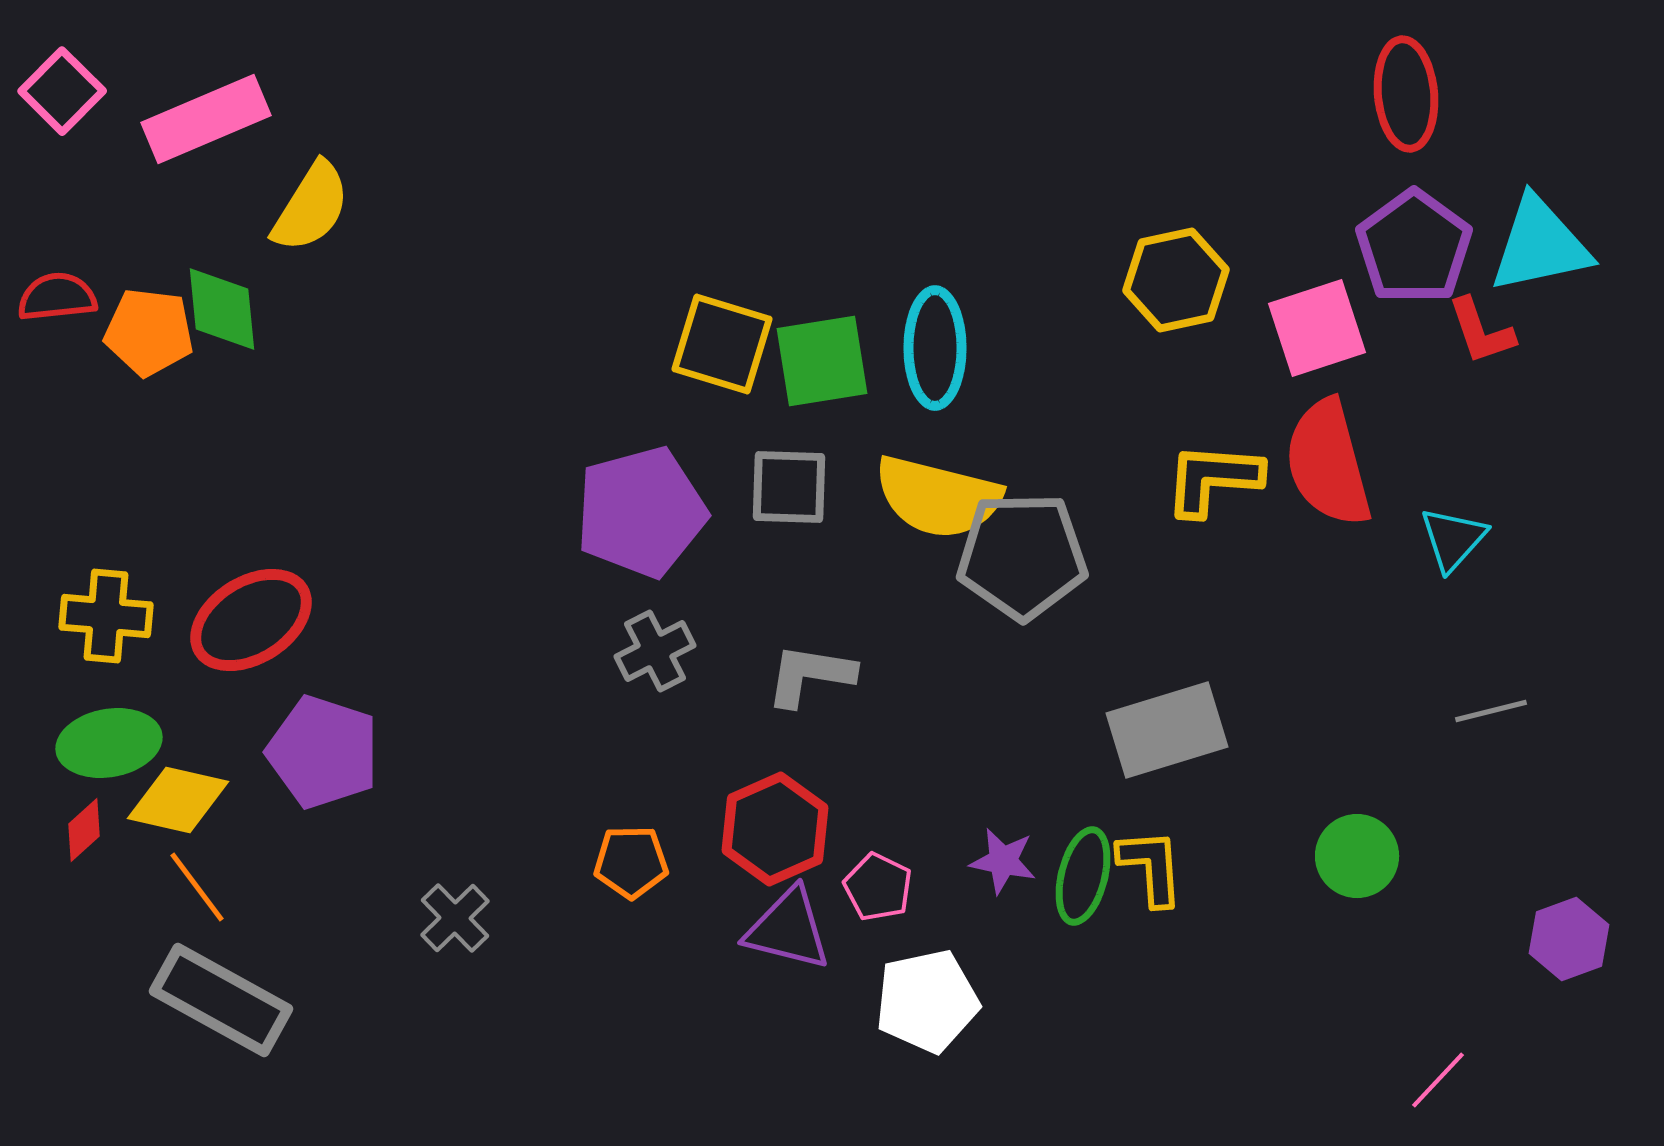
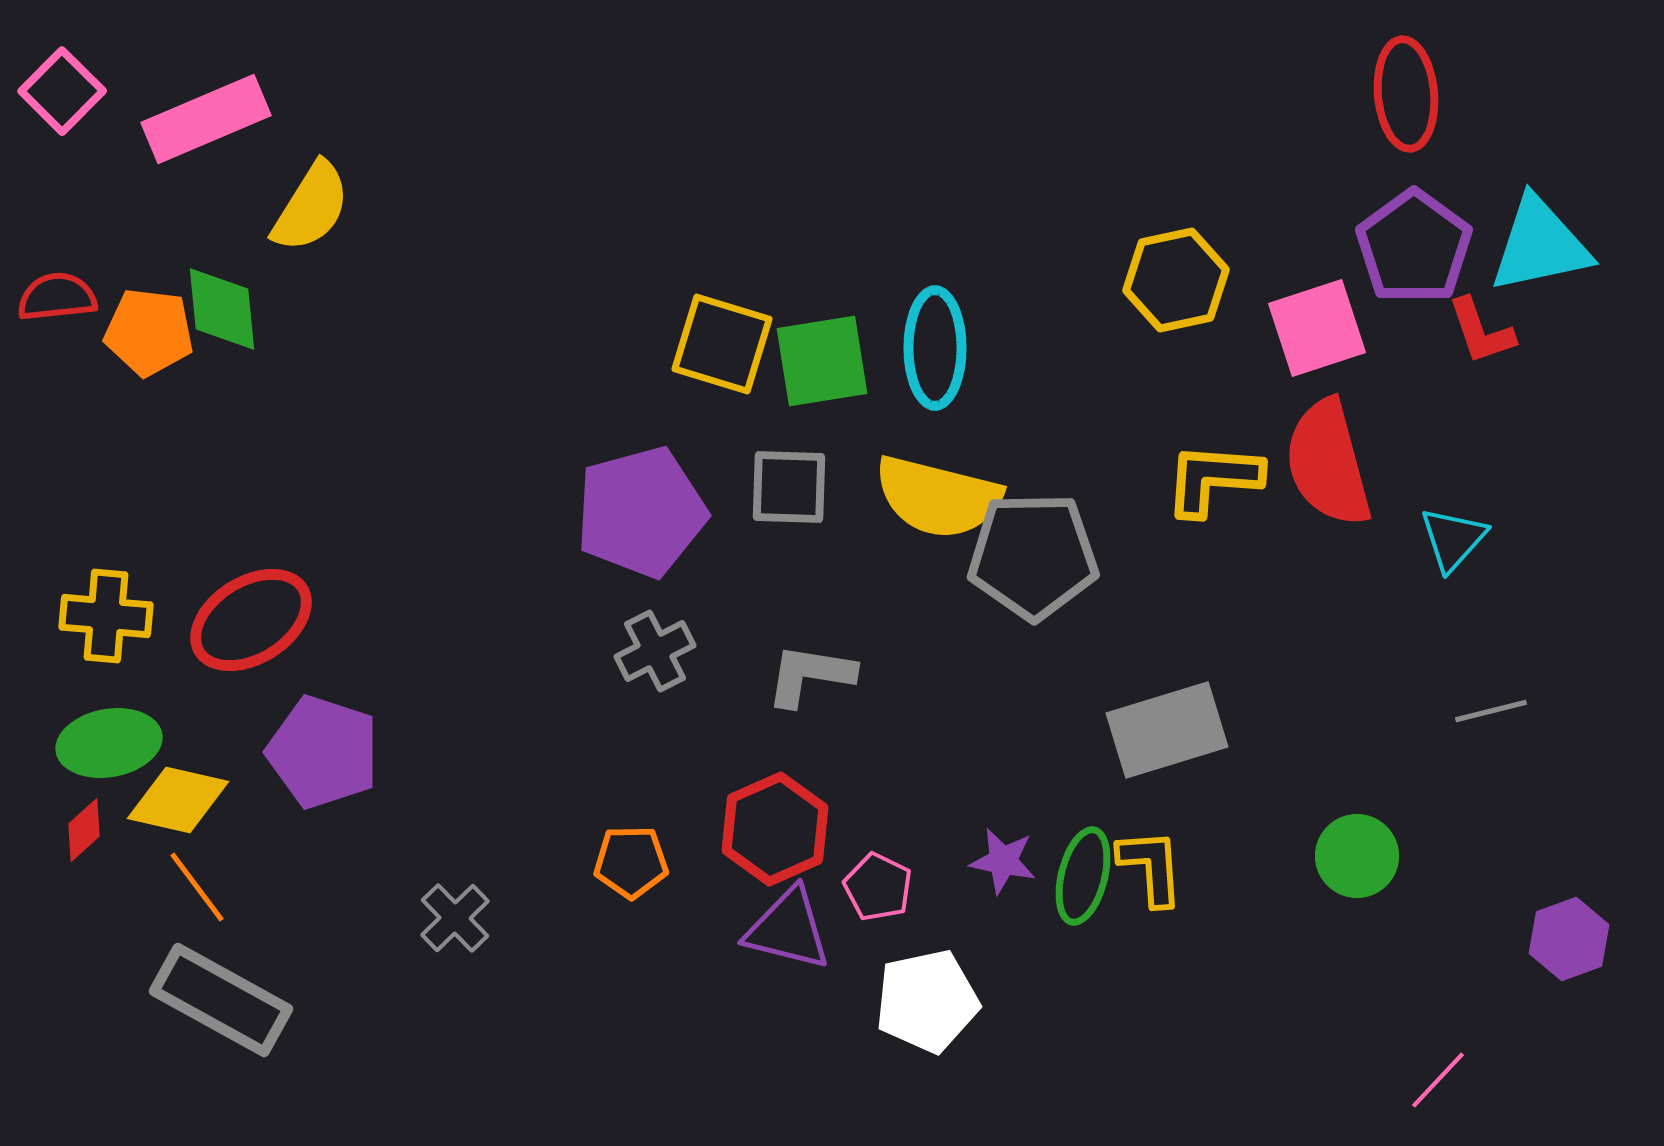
gray pentagon at (1022, 556): moved 11 px right
